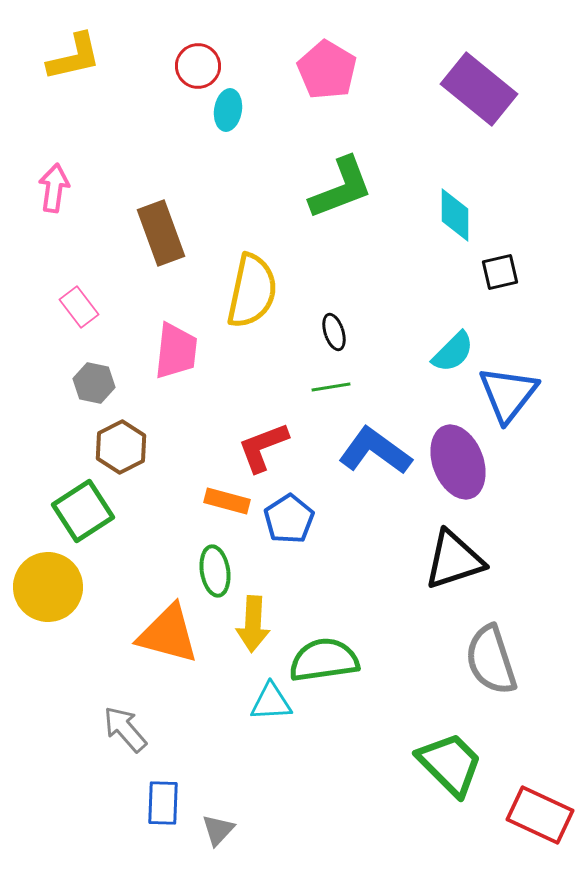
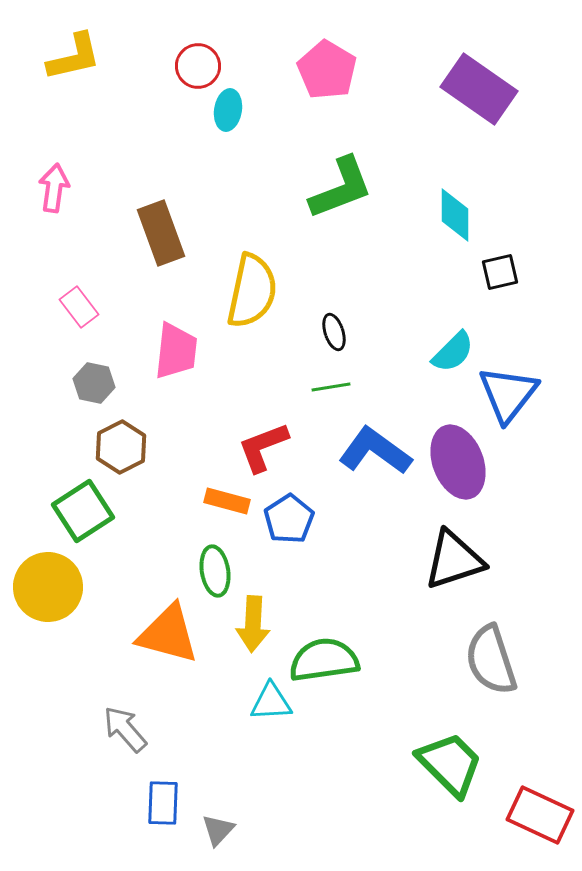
purple rectangle: rotated 4 degrees counterclockwise
